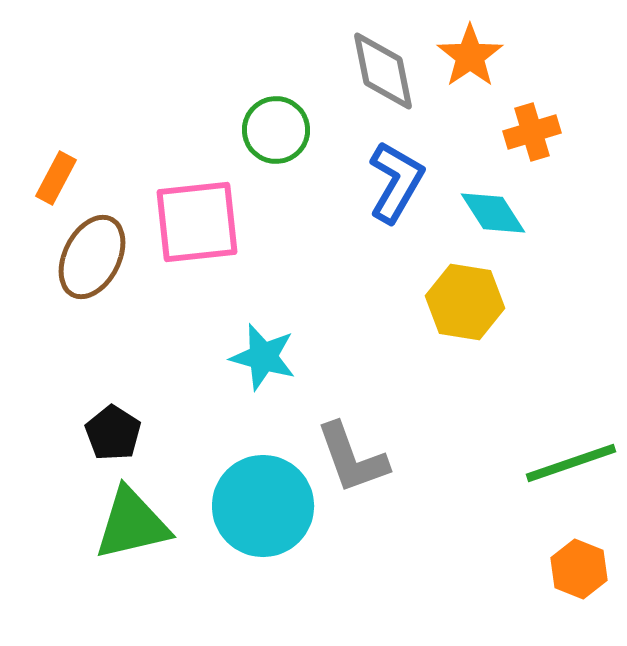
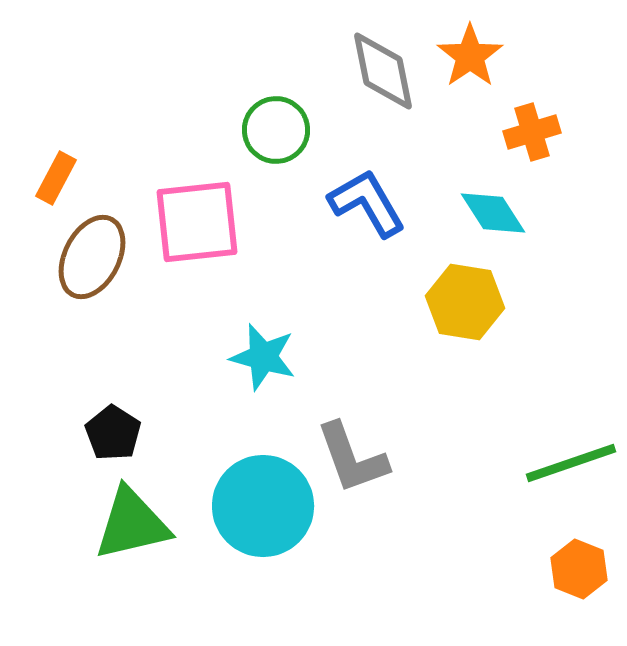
blue L-shape: moved 29 px left, 21 px down; rotated 60 degrees counterclockwise
